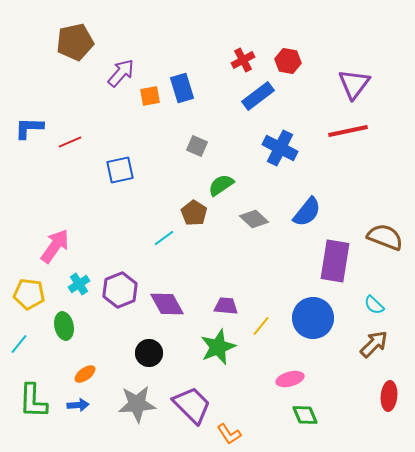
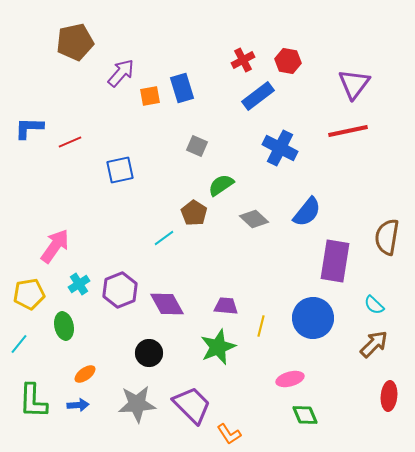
brown semicircle at (385, 237): moved 2 px right; rotated 102 degrees counterclockwise
yellow pentagon at (29, 294): rotated 16 degrees counterclockwise
yellow line at (261, 326): rotated 25 degrees counterclockwise
